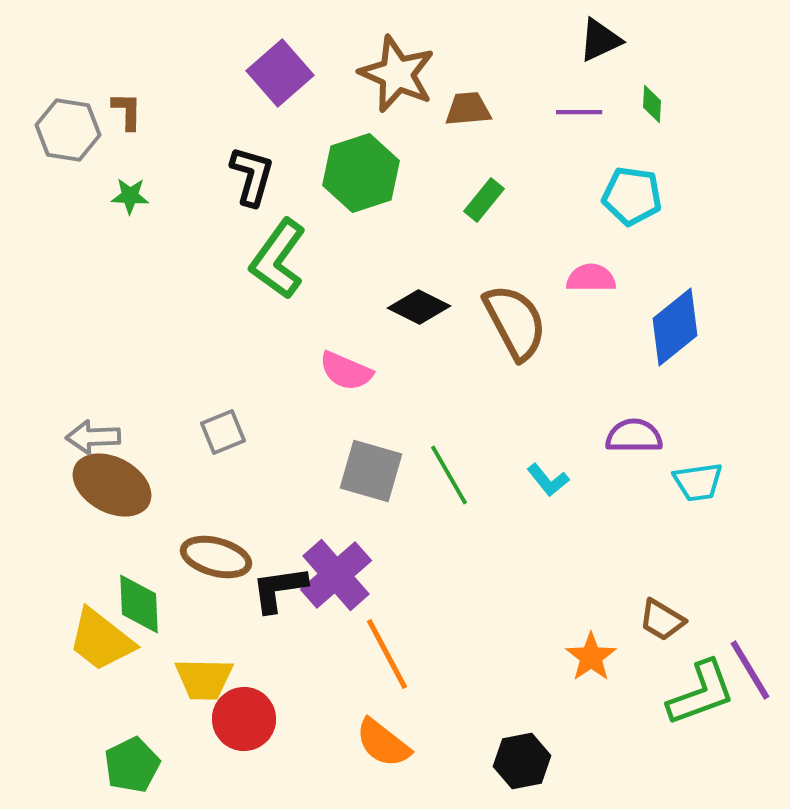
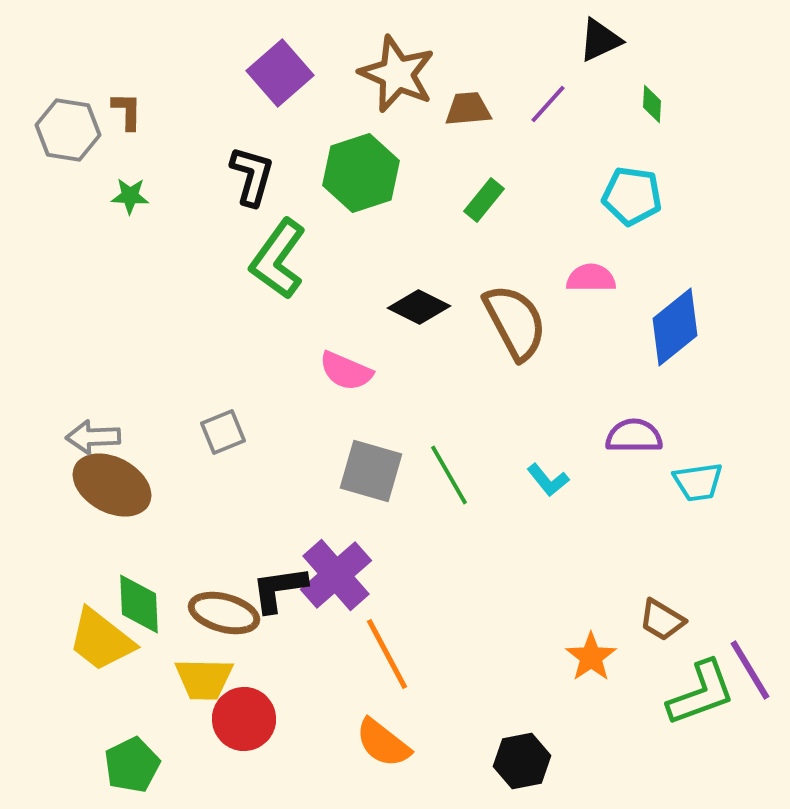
purple line at (579, 112): moved 31 px left, 8 px up; rotated 48 degrees counterclockwise
brown ellipse at (216, 557): moved 8 px right, 56 px down
